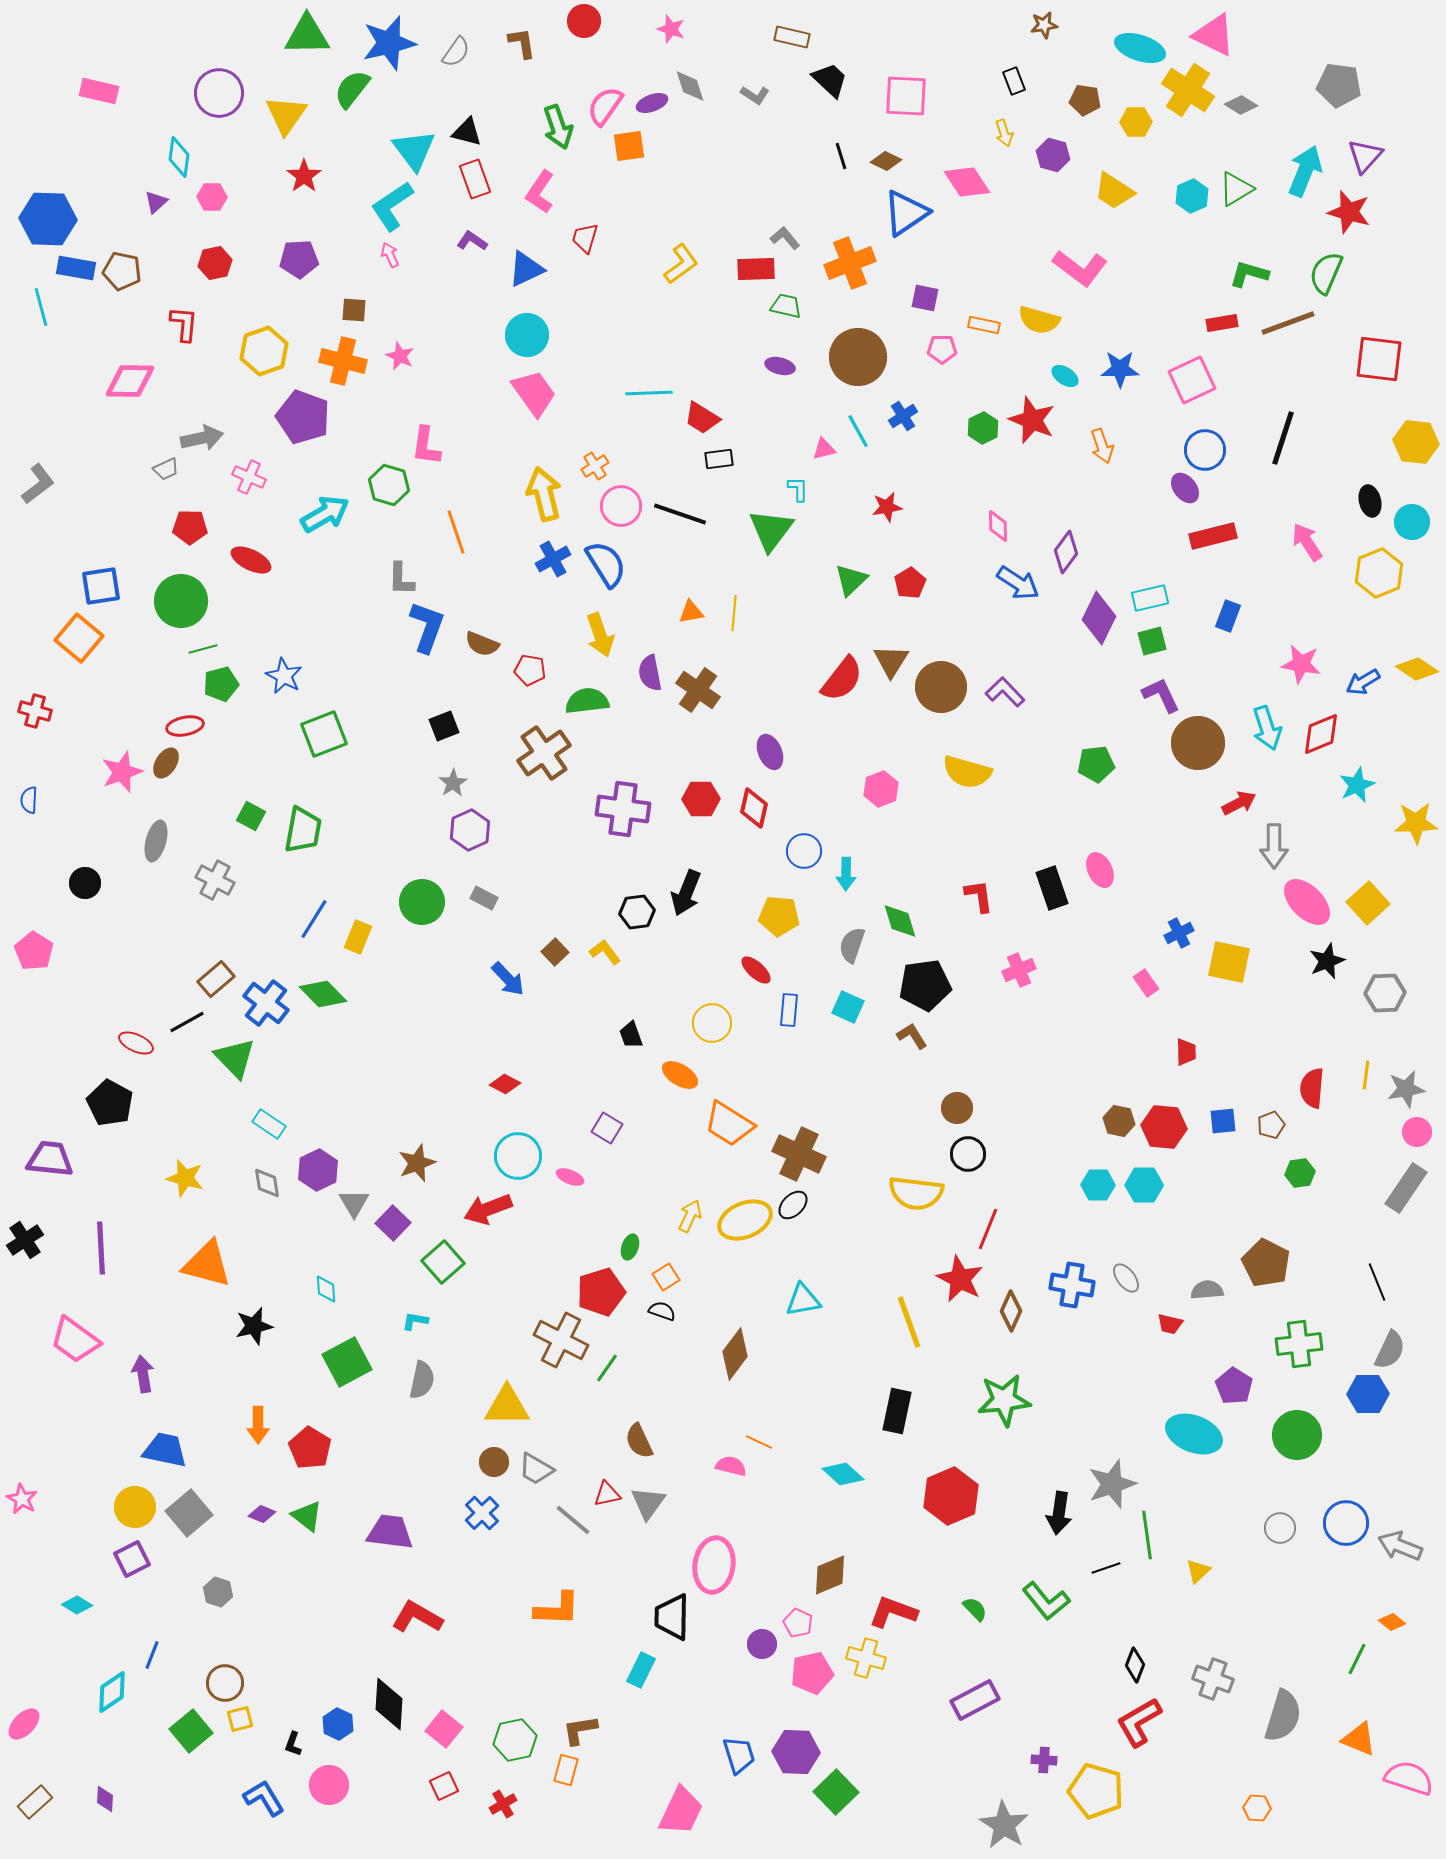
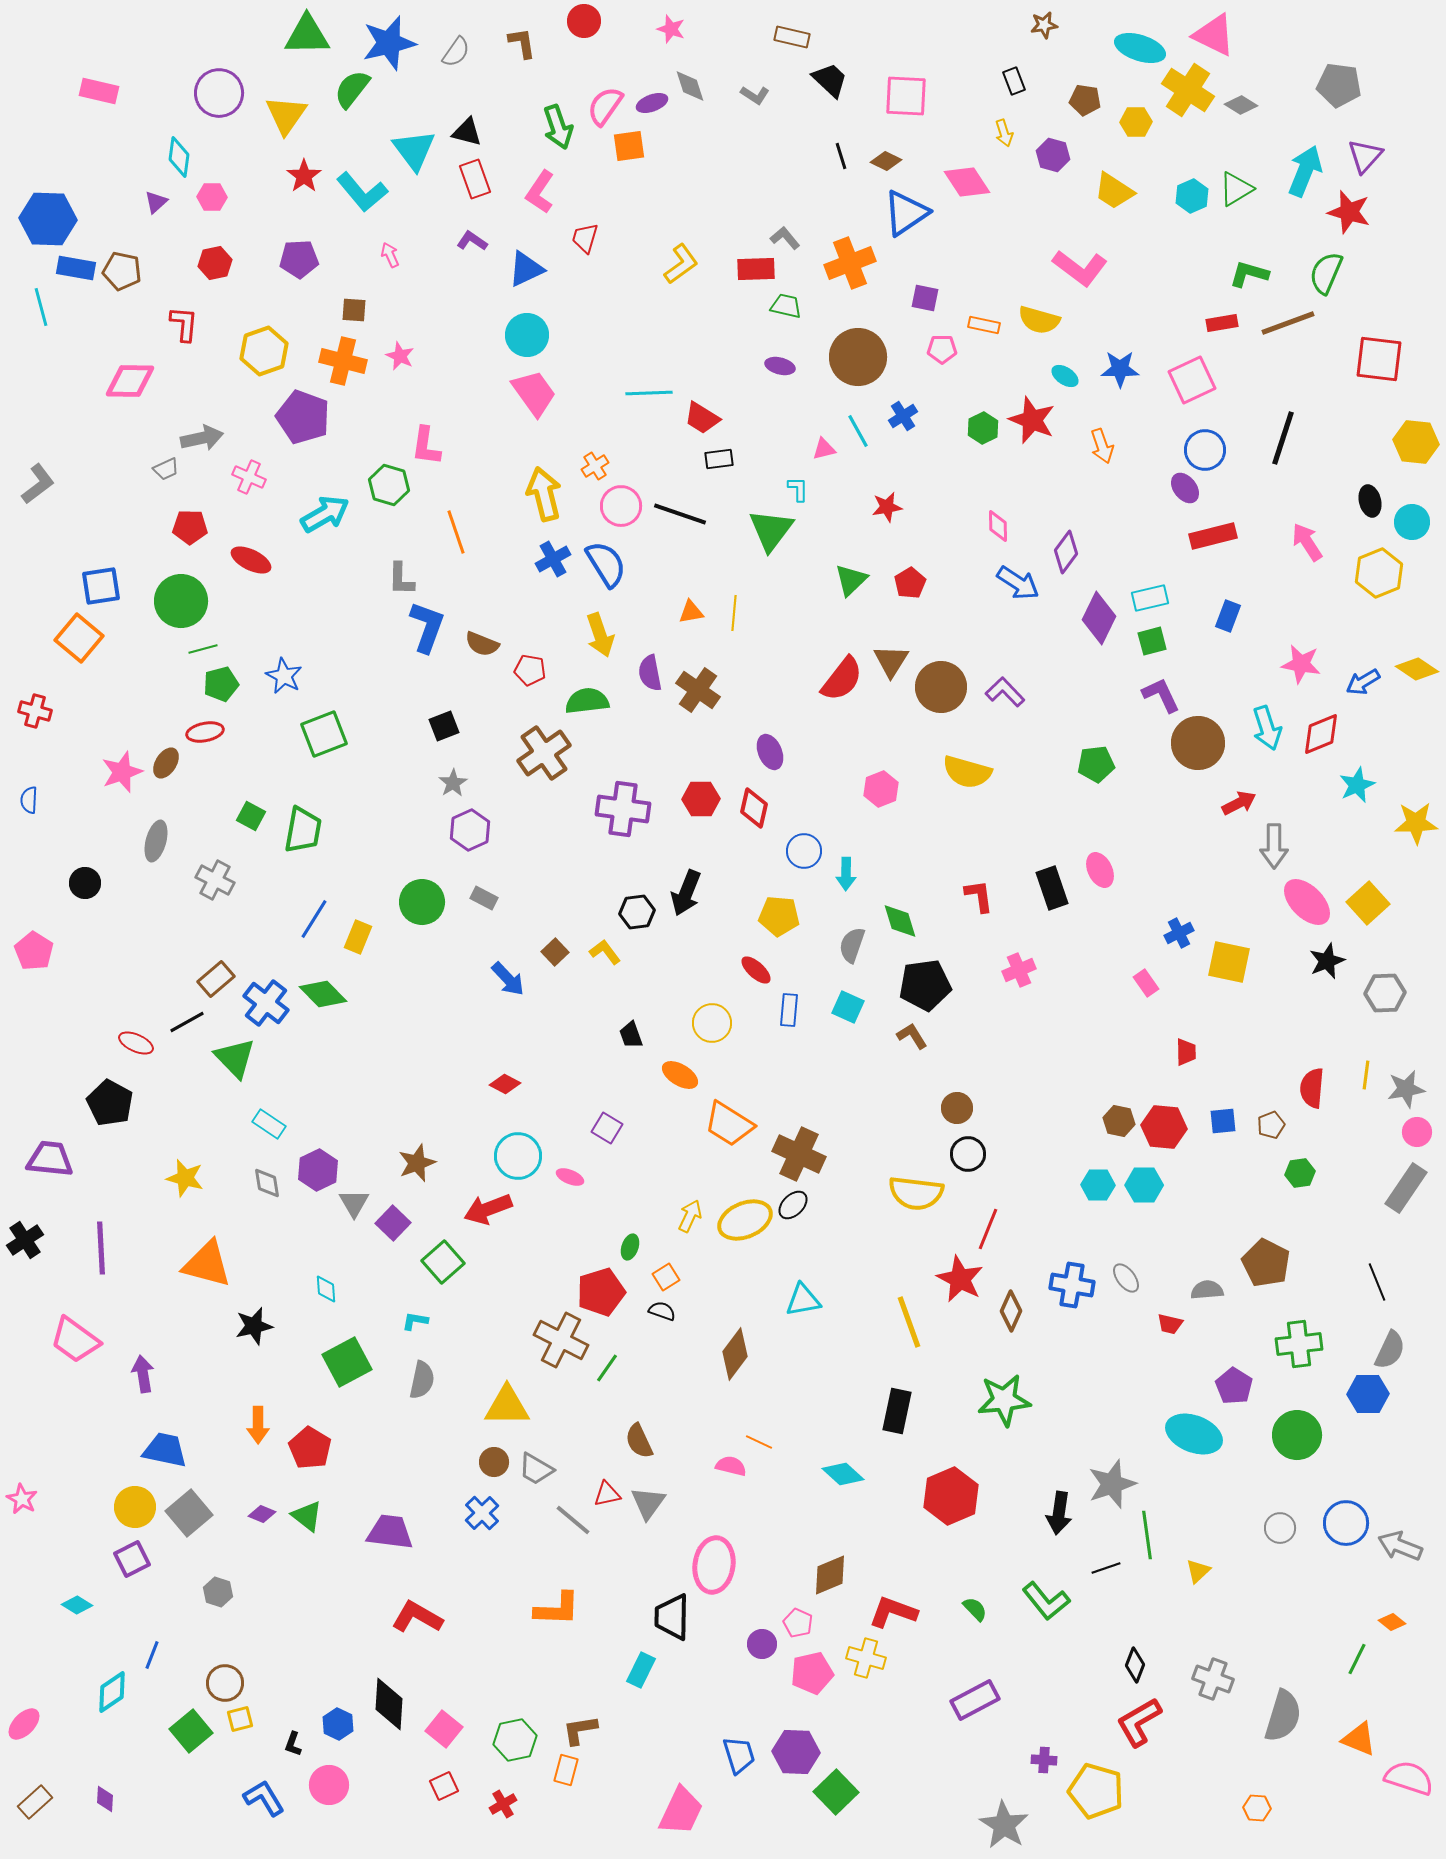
cyan L-shape at (392, 206): moved 30 px left, 14 px up; rotated 96 degrees counterclockwise
red ellipse at (185, 726): moved 20 px right, 6 px down
